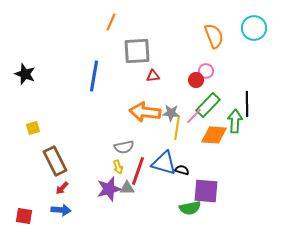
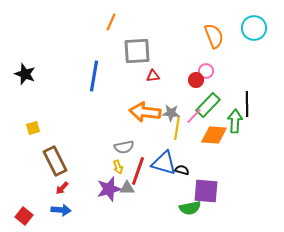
red square: rotated 30 degrees clockwise
